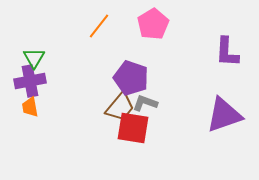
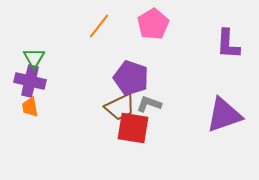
purple L-shape: moved 1 px right, 8 px up
purple cross: rotated 24 degrees clockwise
gray L-shape: moved 4 px right, 1 px down
brown trapezoid: rotated 24 degrees clockwise
